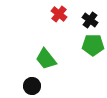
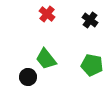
red cross: moved 12 px left
green pentagon: moved 1 px left, 20 px down; rotated 10 degrees clockwise
black circle: moved 4 px left, 9 px up
